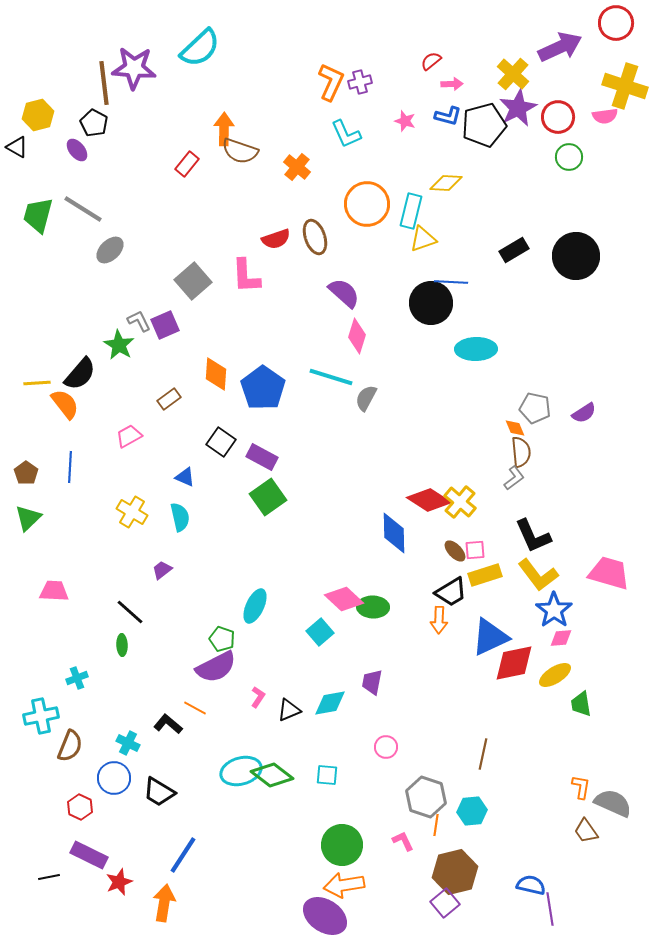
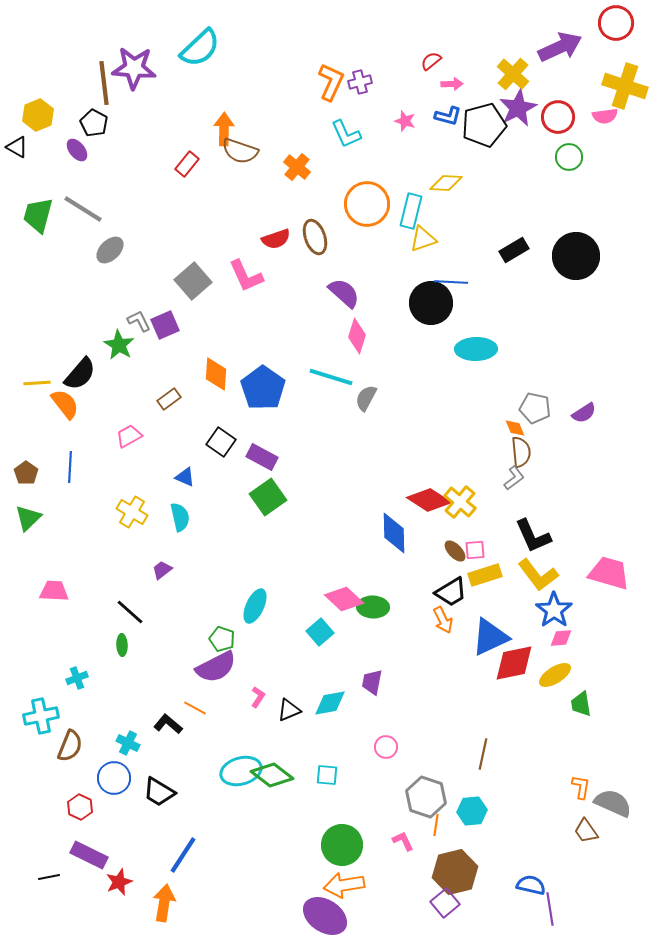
yellow hexagon at (38, 115): rotated 8 degrees counterclockwise
pink L-shape at (246, 276): rotated 21 degrees counterclockwise
orange arrow at (439, 620): moved 4 px right; rotated 28 degrees counterclockwise
